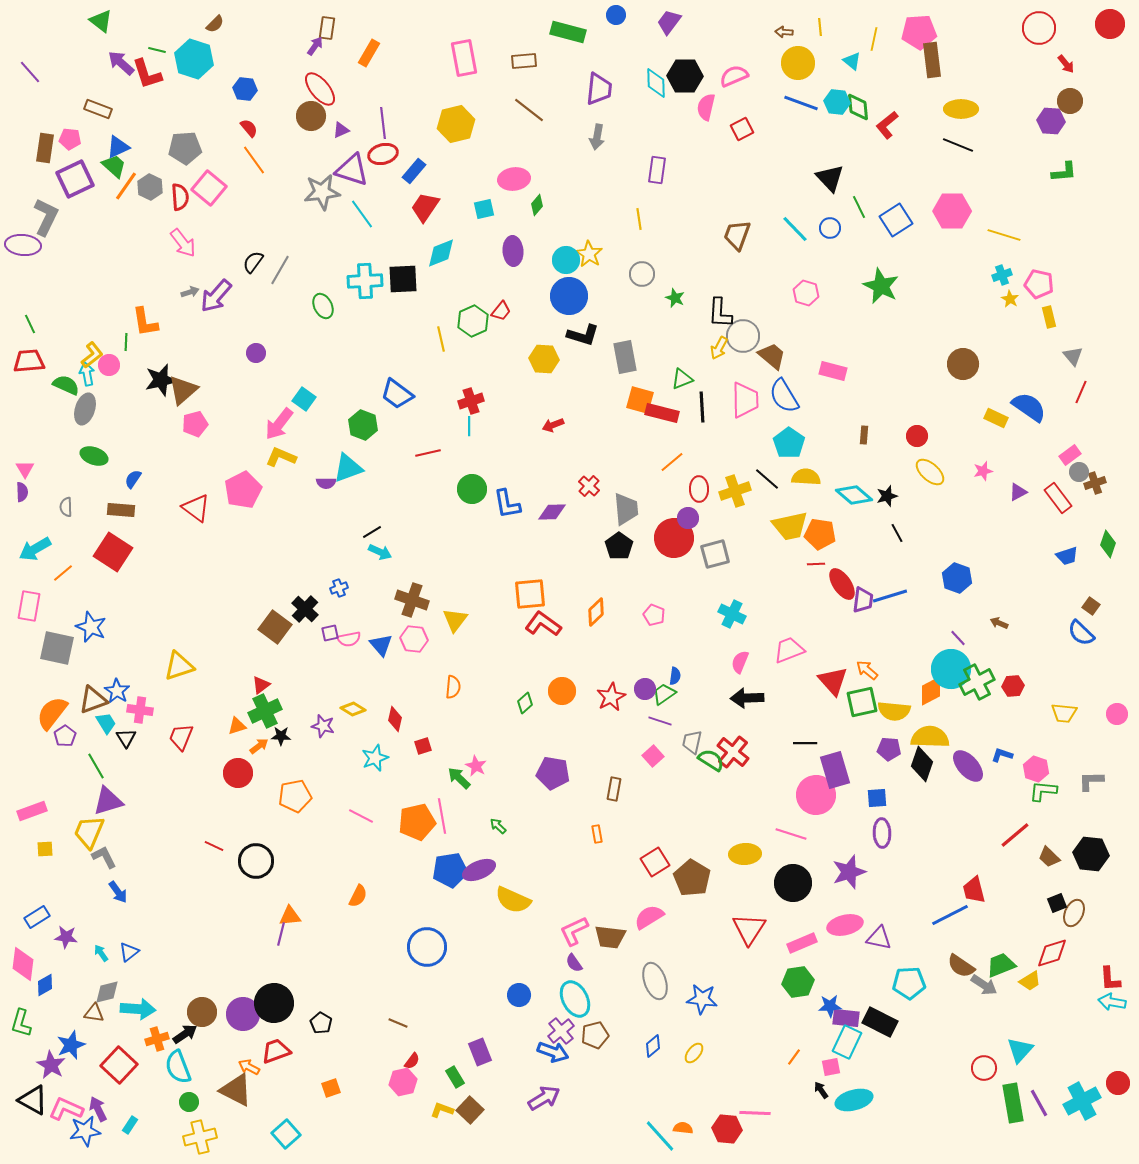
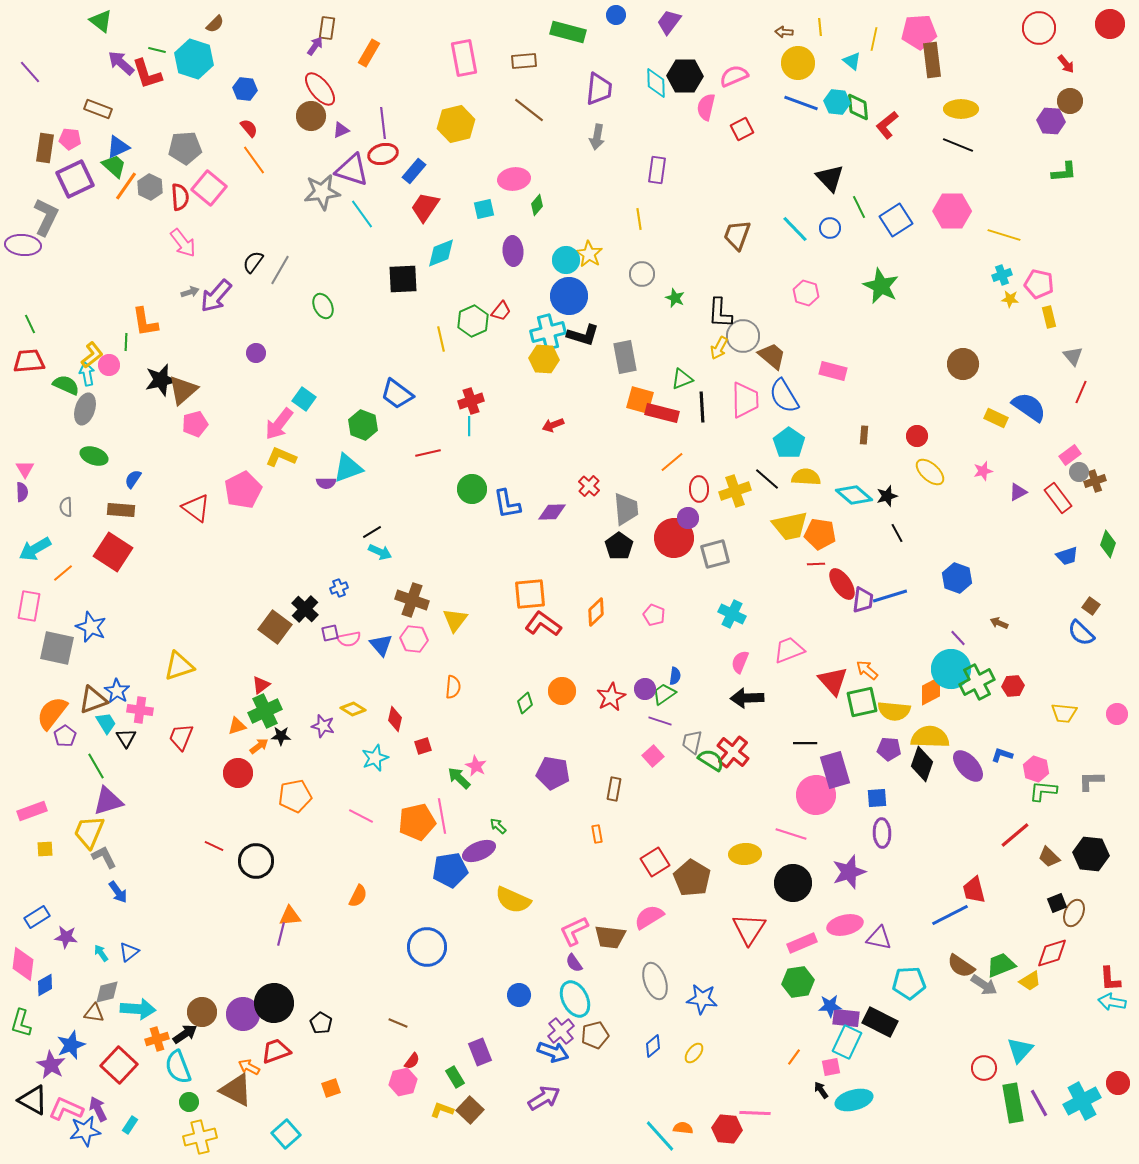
cyan cross at (365, 281): moved 183 px right, 51 px down; rotated 12 degrees counterclockwise
yellow star at (1010, 299): rotated 24 degrees counterclockwise
brown cross at (1095, 483): moved 2 px up
purple ellipse at (479, 870): moved 19 px up
